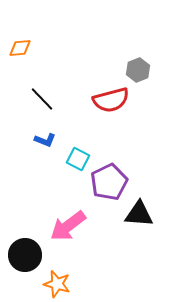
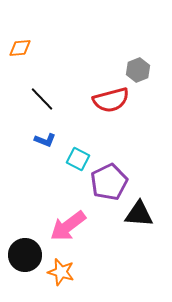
orange star: moved 4 px right, 12 px up
